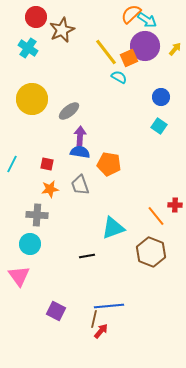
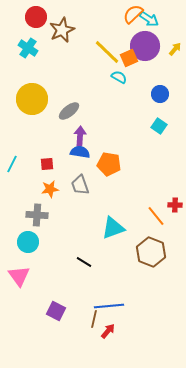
orange semicircle: moved 2 px right
cyan arrow: moved 2 px right, 1 px up
yellow line: moved 1 px right; rotated 8 degrees counterclockwise
blue circle: moved 1 px left, 3 px up
red square: rotated 16 degrees counterclockwise
cyan circle: moved 2 px left, 2 px up
black line: moved 3 px left, 6 px down; rotated 42 degrees clockwise
red arrow: moved 7 px right
